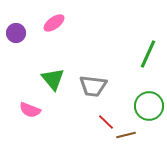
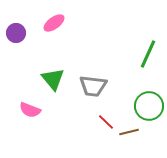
brown line: moved 3 px right, 3 px up
